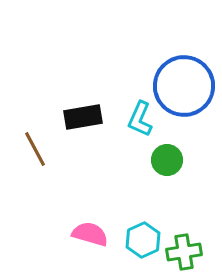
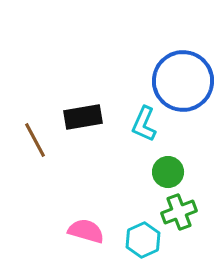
blue circle: moved 1 px left, 5 px up
cyan L-shape: moved 4 px right, 5 px down
brown line: moved 9 px up
green circle: moved 1 px right, 12 px down
pink semicircle: moved 4 px left, 3 px up
green cross: moved 5 px left, 40 px up; rotated 12 degrees counterclockwise
